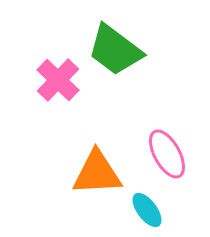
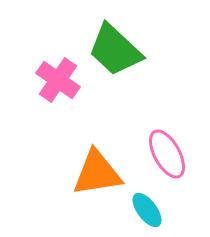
green trapezoid: rotated 6 degrees clockwise
pink cross: rotated 9 degrees counterclockwise
orange triangle: rotated 6 degrees counterclockwise
